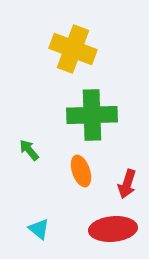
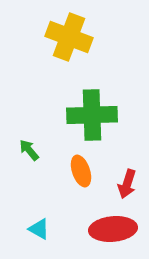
yellow cross: moved 4 px left, 12 px up
cyan triangle: rotated 10 degrees counterclockwise
